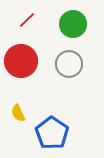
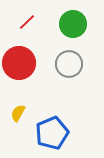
red line: moved 2 px down
red circle: moved 2 px left, 2 px down
yellow semicircle: rotated 54 degrees clockwise
blue pentagon: rotated 16 degrees clockwise
